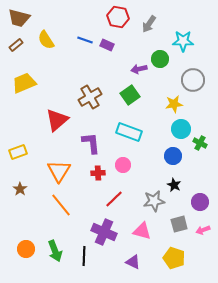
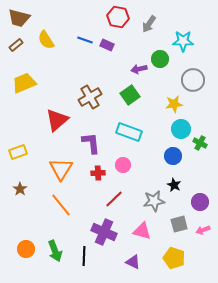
orange triangle: moved 2 px right, 2 px up
